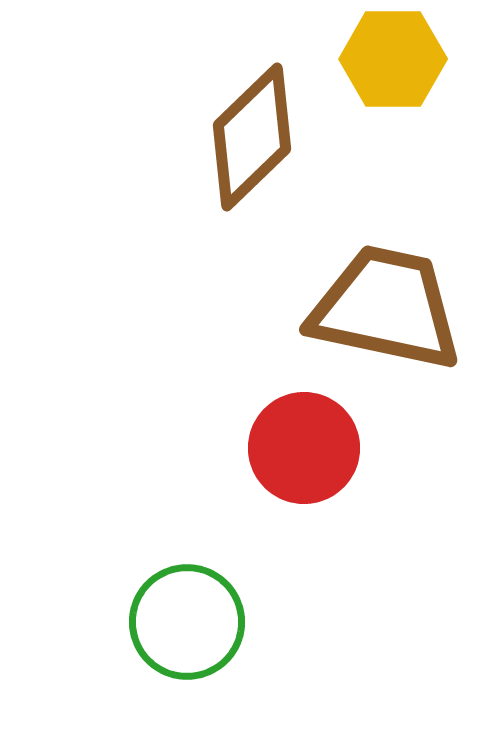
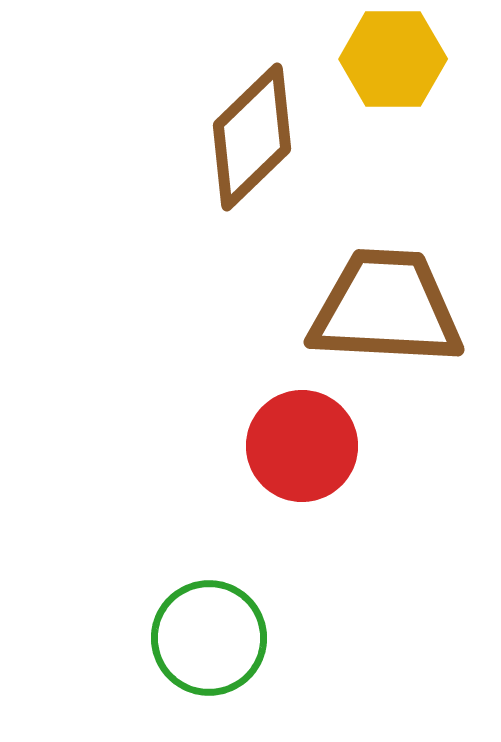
brown trapezoid: rotated 9 degrees counterclockwise
red circle: moved 2 px left, 2 px up
green circle: moved 22 px right, 16 px down
